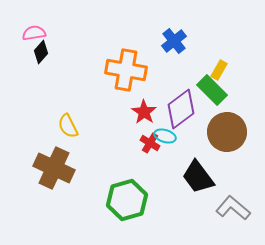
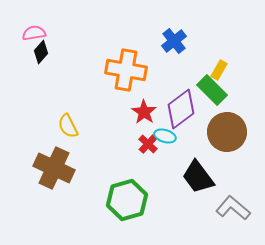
red cross: moved 2 px left, 1 px down; rotated 12 degrees clockwise
